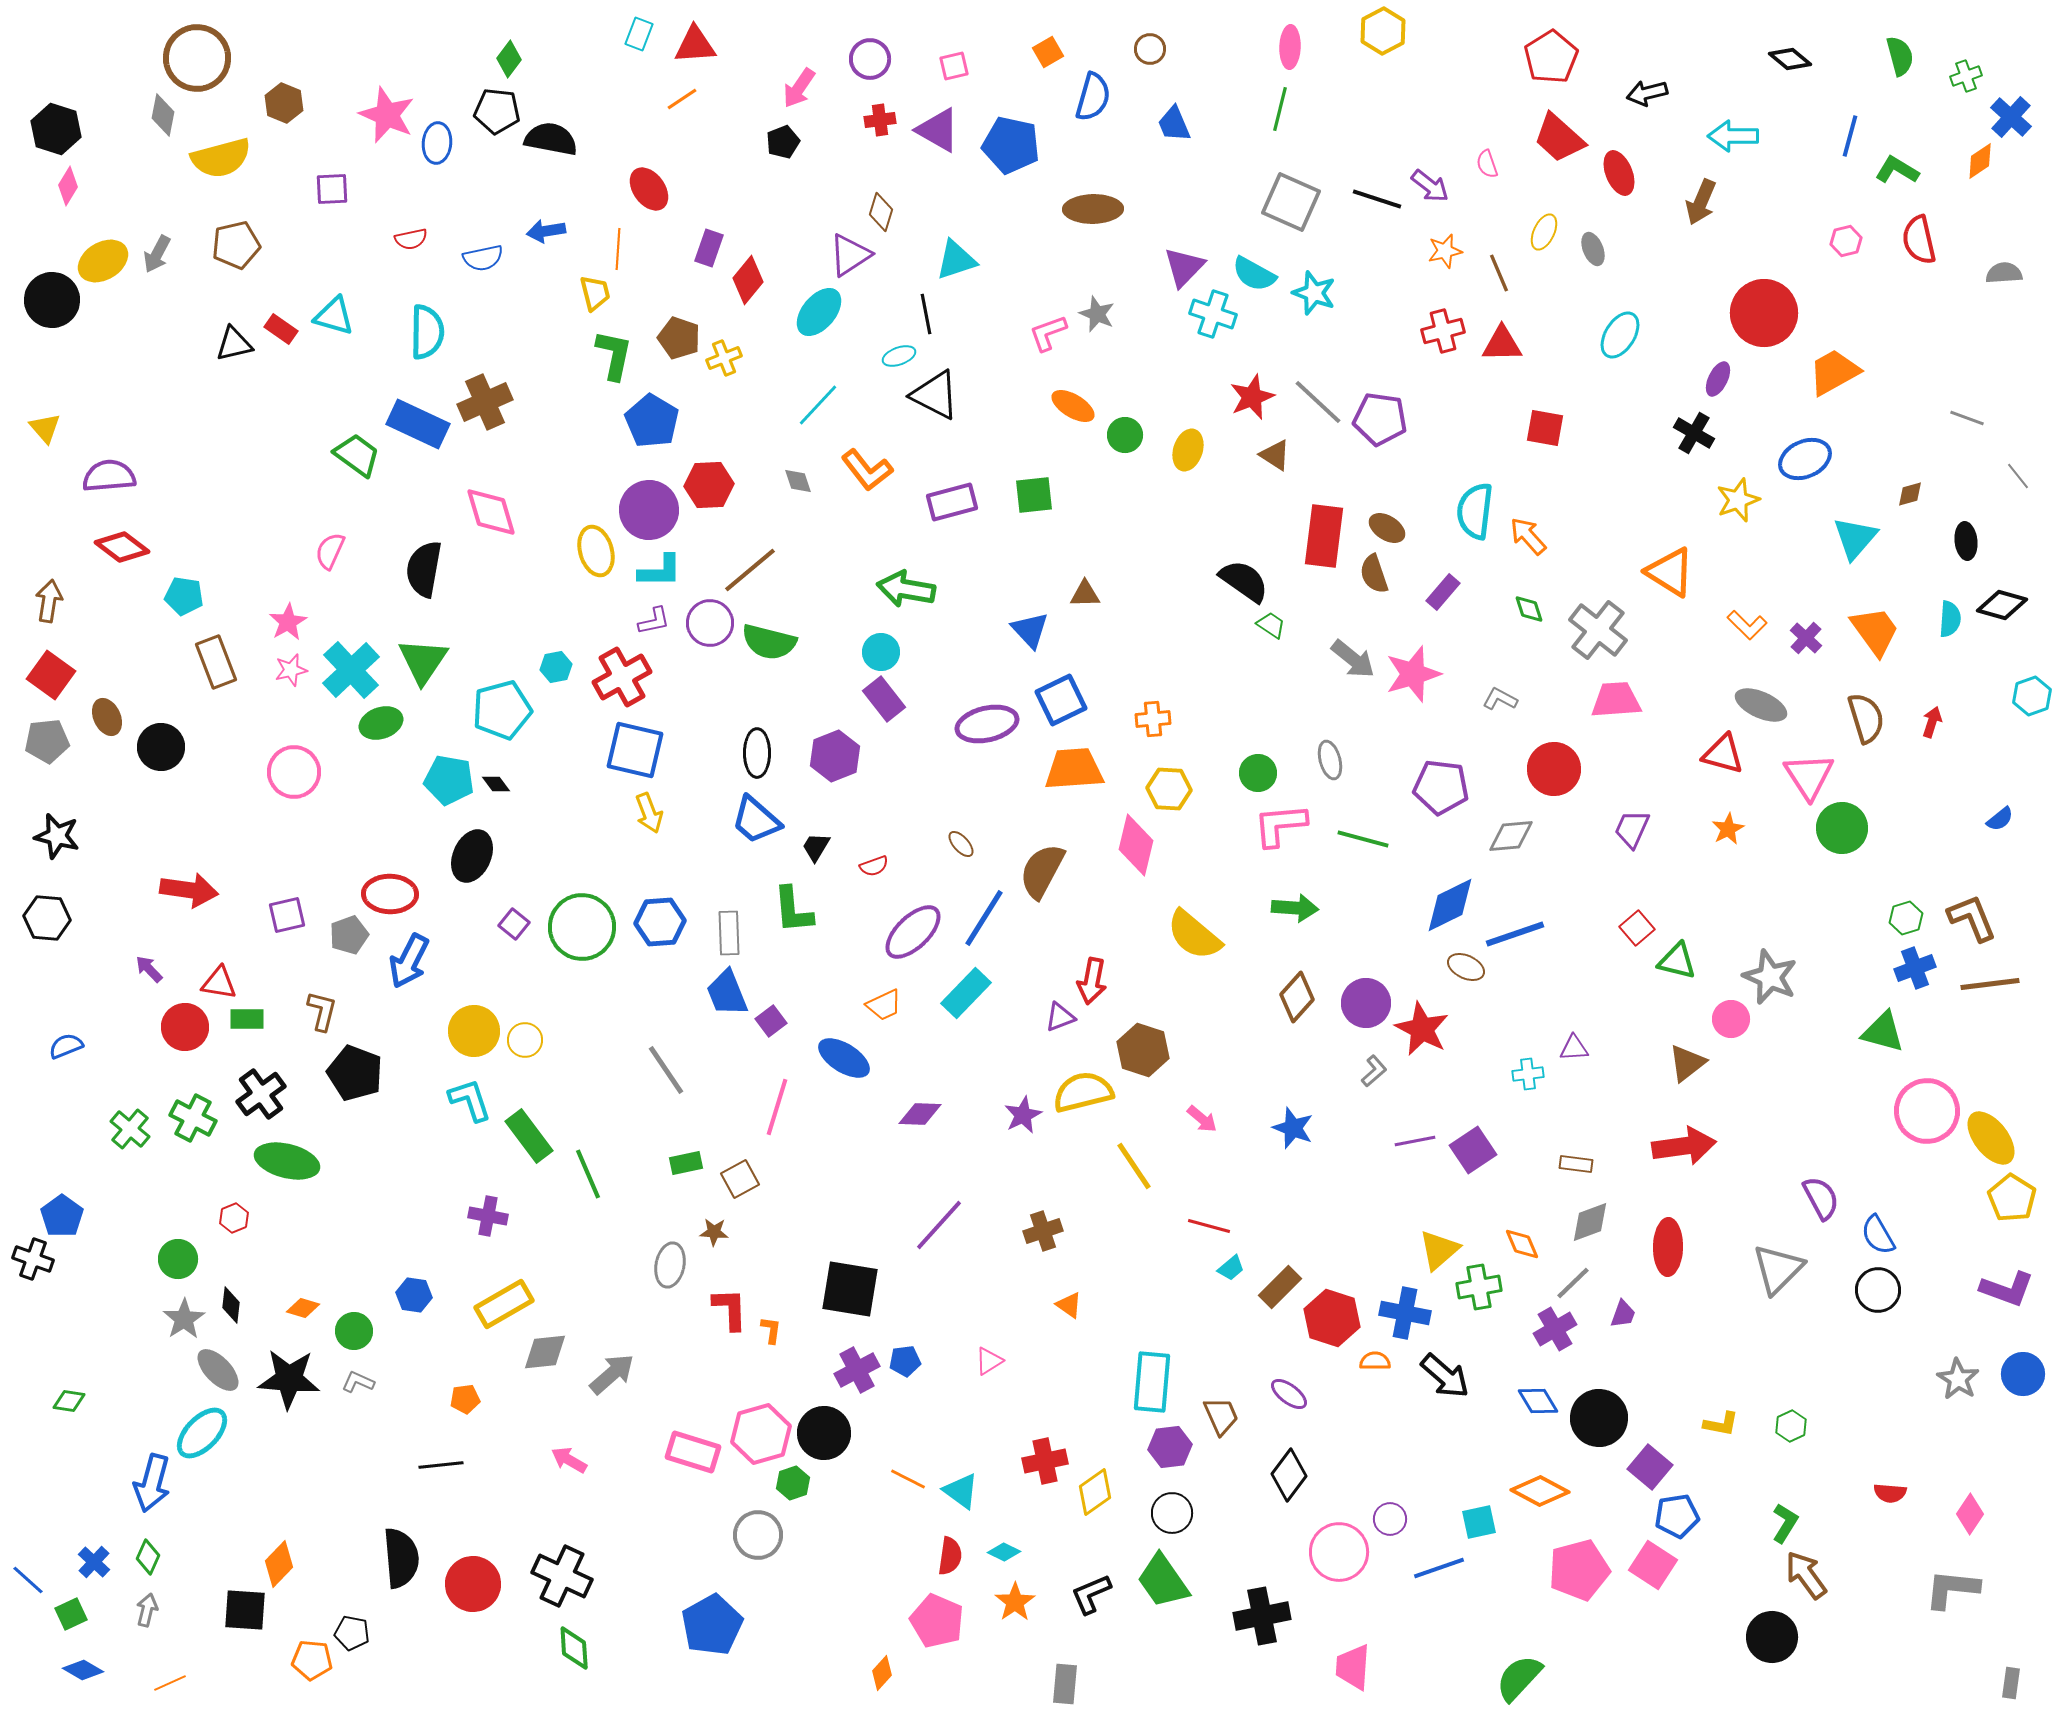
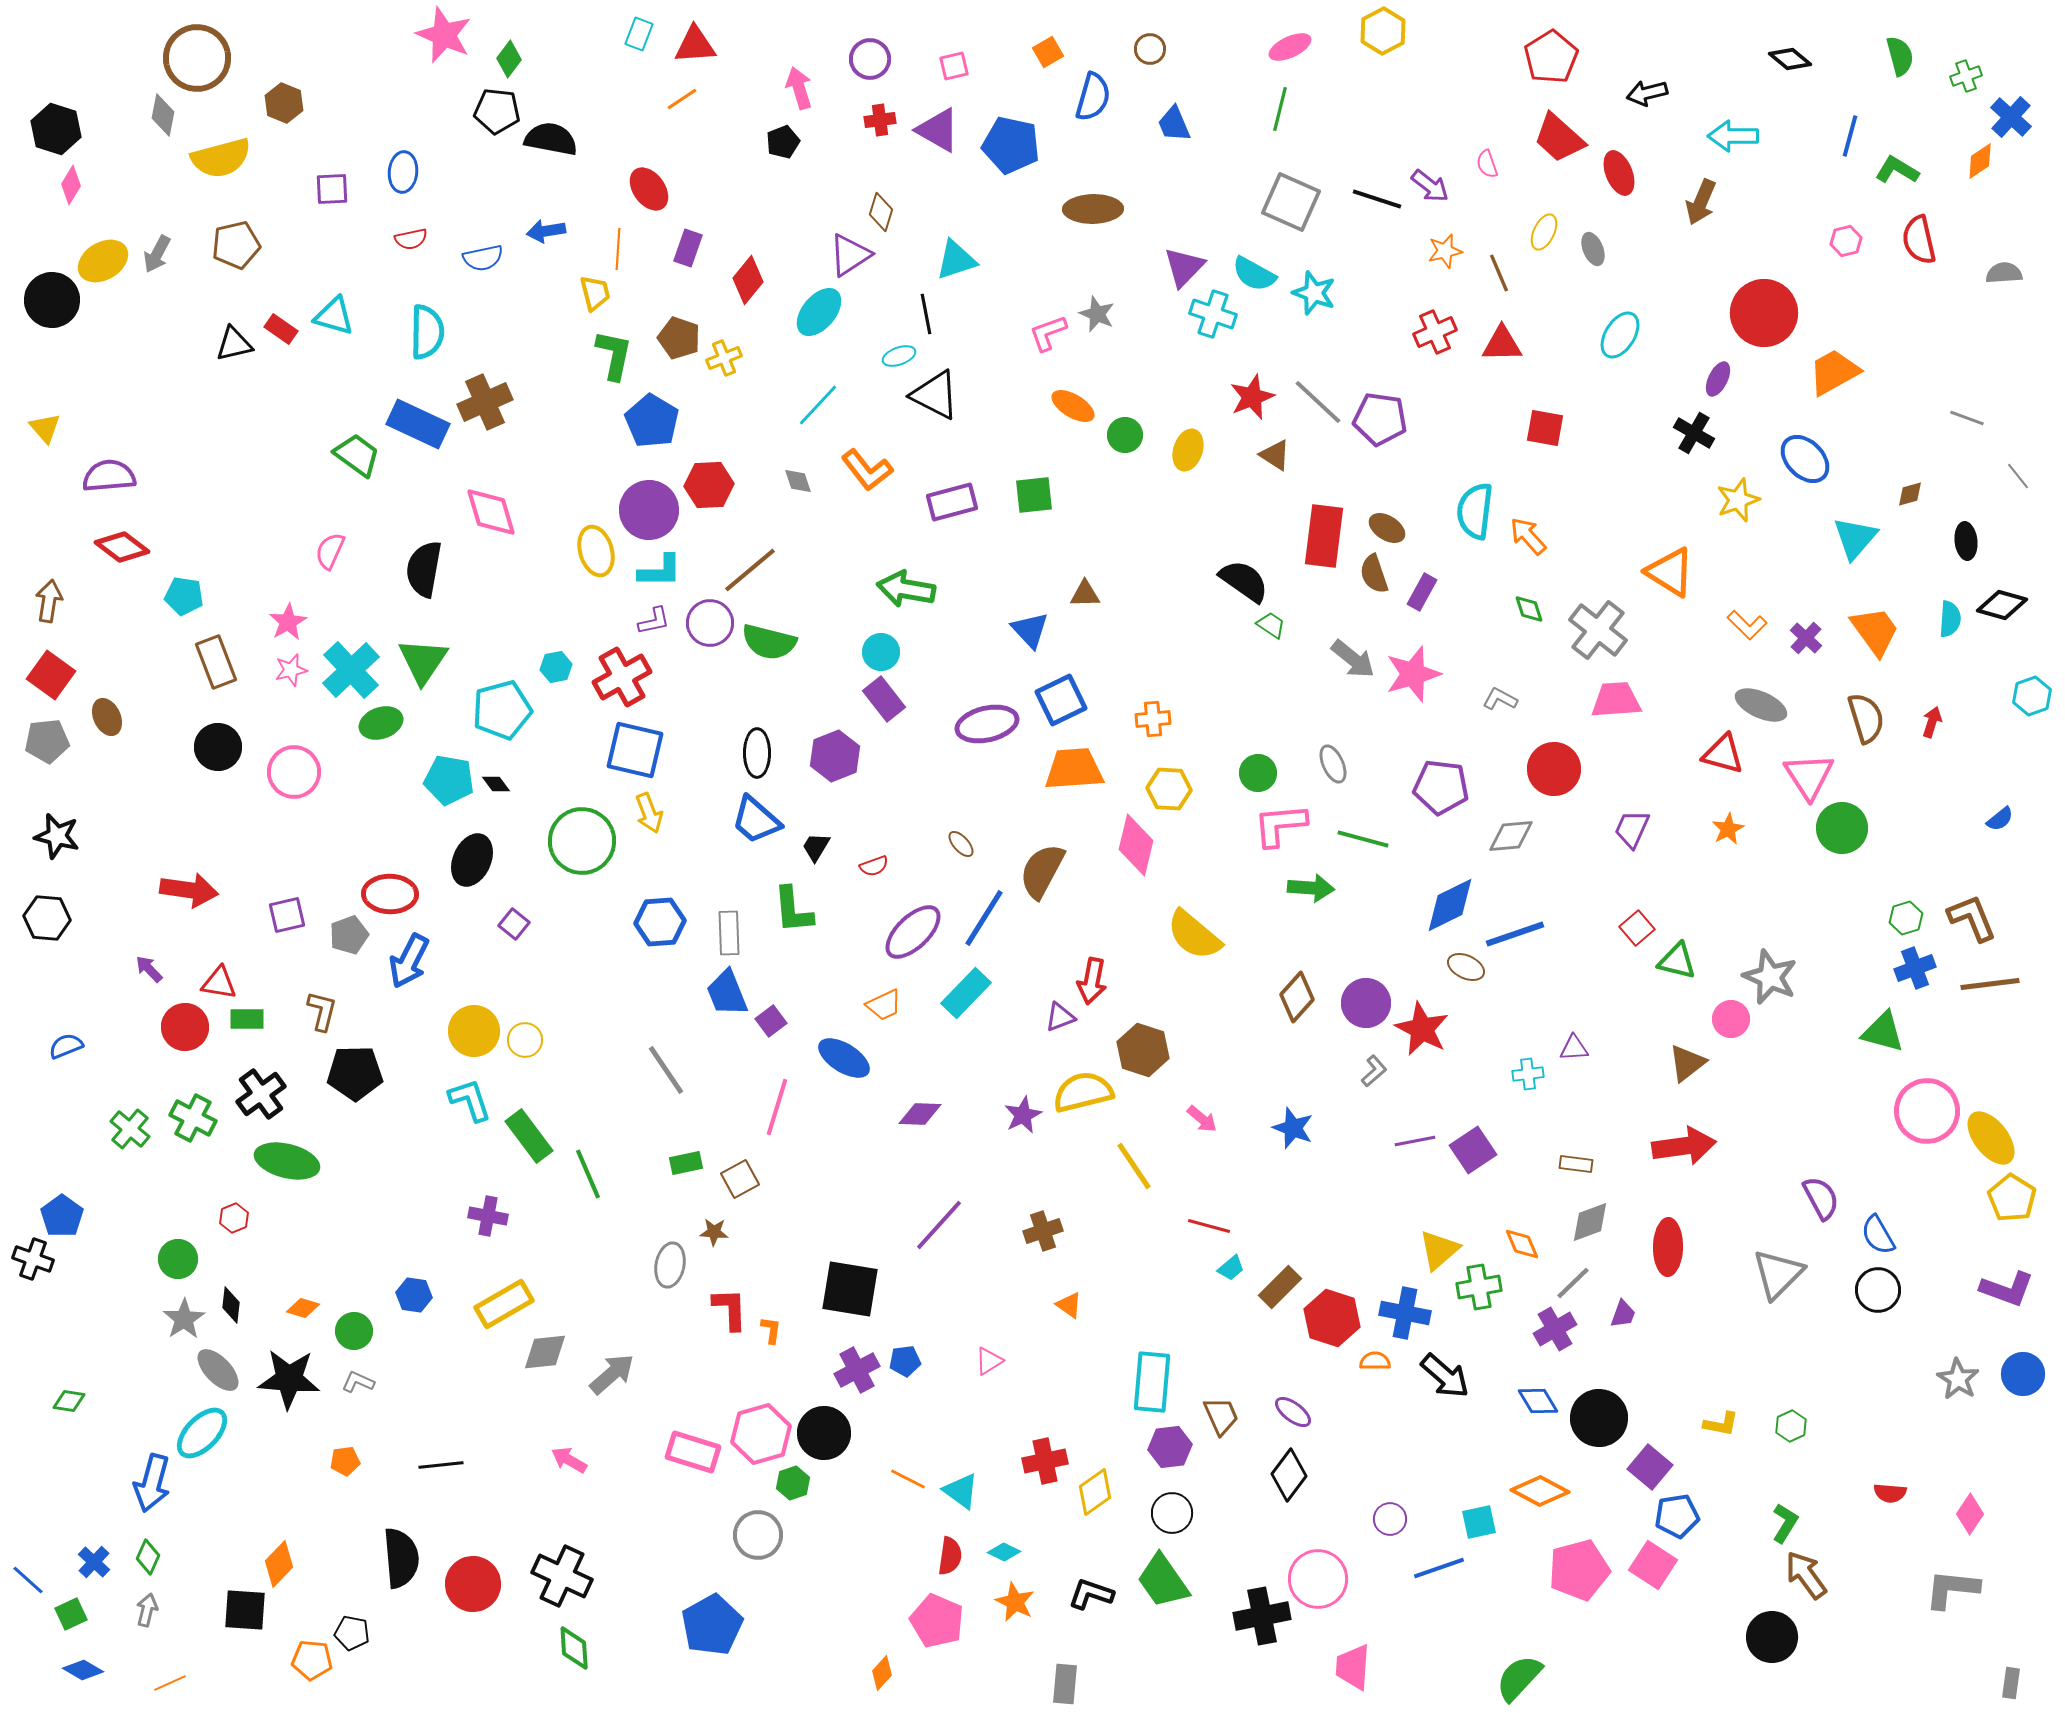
pink ellipse at (1290, 47): rotated 63 degrees clockwise
pink arrow at (799, 88): rotated 129 degrees clockwise
pink star at (387, 115): moved 57 px right, 80 px up
blue ellipse at (437, 143): moved 34 px left, 29 px down
pink diamond at (68, 186): moved 3 px right, 1 px up
purple rectangle at (709, 248): moved 21 px left
red cross at (1443, 331): moved 8 px left, 1 px down; rotated 9 degrees counterclockwise
blue ellipse at (1805, 459): rotated 69 degrees clockwise
purple rectangle at (1443, 592): moved 21 px left; rotated 12 degrees counterclockwise
black circle at (161, 747): moved 57 px right
gray ellipse at (1330, 760): moved 3 px right, 4 px down; rotated 9 degrees counterclockwise
black ellipse at (472, 856): moved 4 px down
green arrow at (1295, 908): moved 16 px right, 20 px up
green circle at (582, 927): moved 86 px up
black pentagon at (355, 1073): rotated 22 degrees counterclockwise
gray triangle at (1778, 1269): moved 5 px down
purple ellipse at (1289, 1394): moved 4 px right, 18 px down
orange pentagon at (465, 1399): moved 120 px left, 62 px down
pink circle at (1339, 1552): moved 21 px left, 27 px down
black L-shape at (1091, 1594): rotated 42 degrees clockwise
orange star at (1015, 1602): rotated 12 degrees counterclockwise
